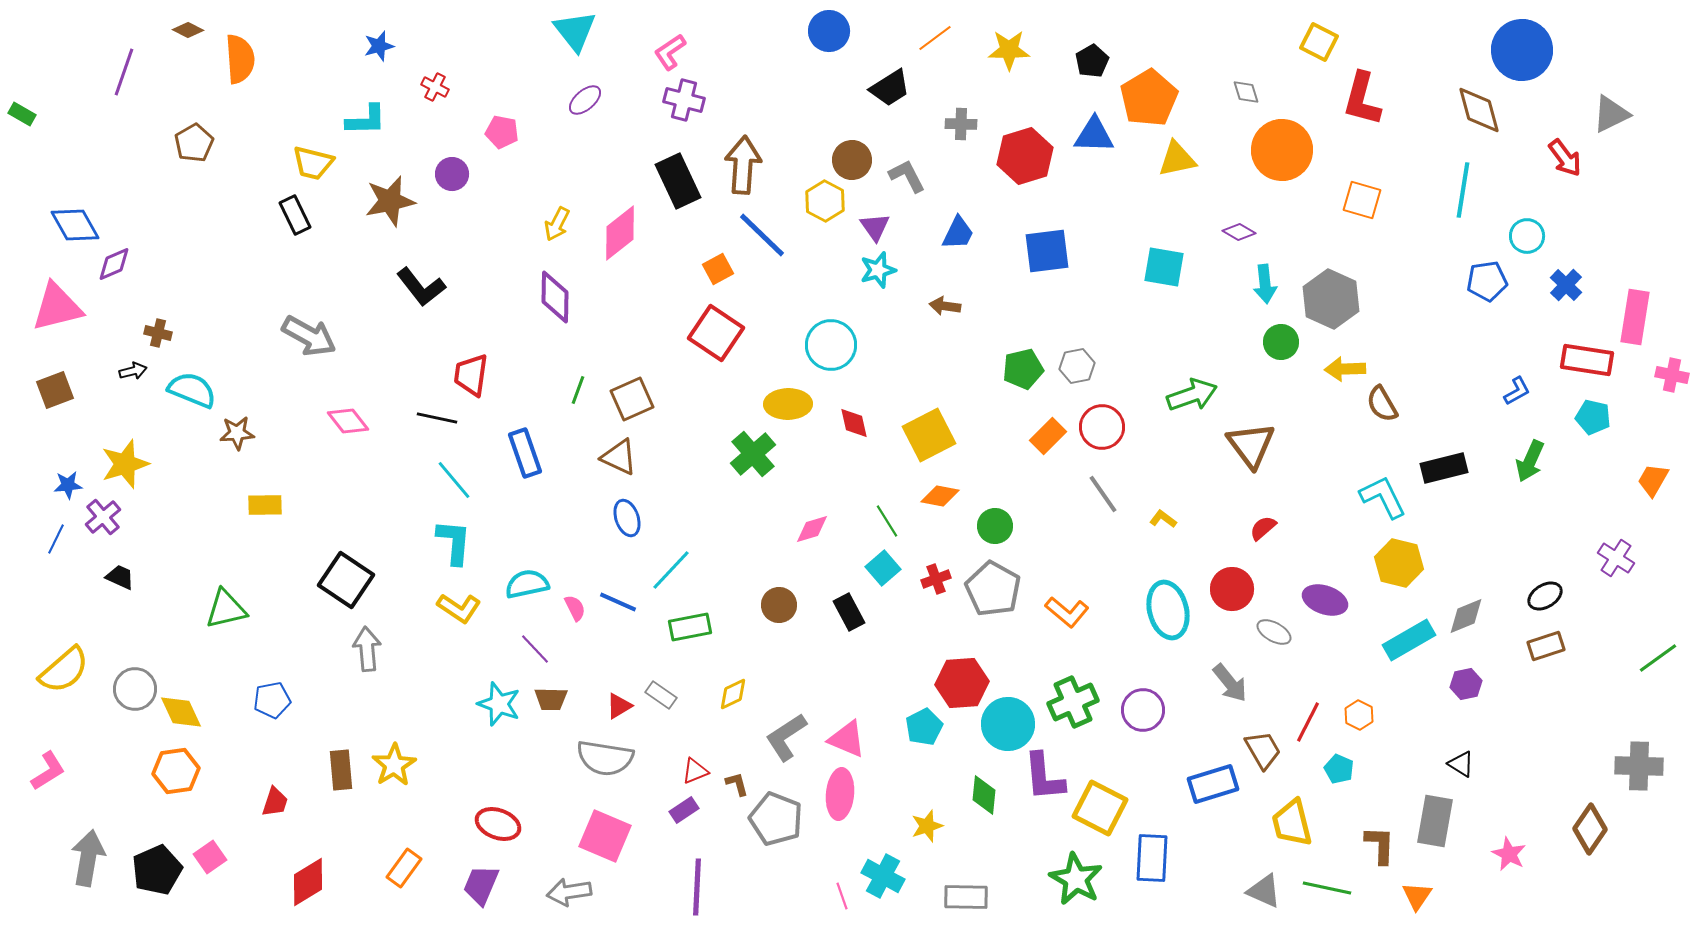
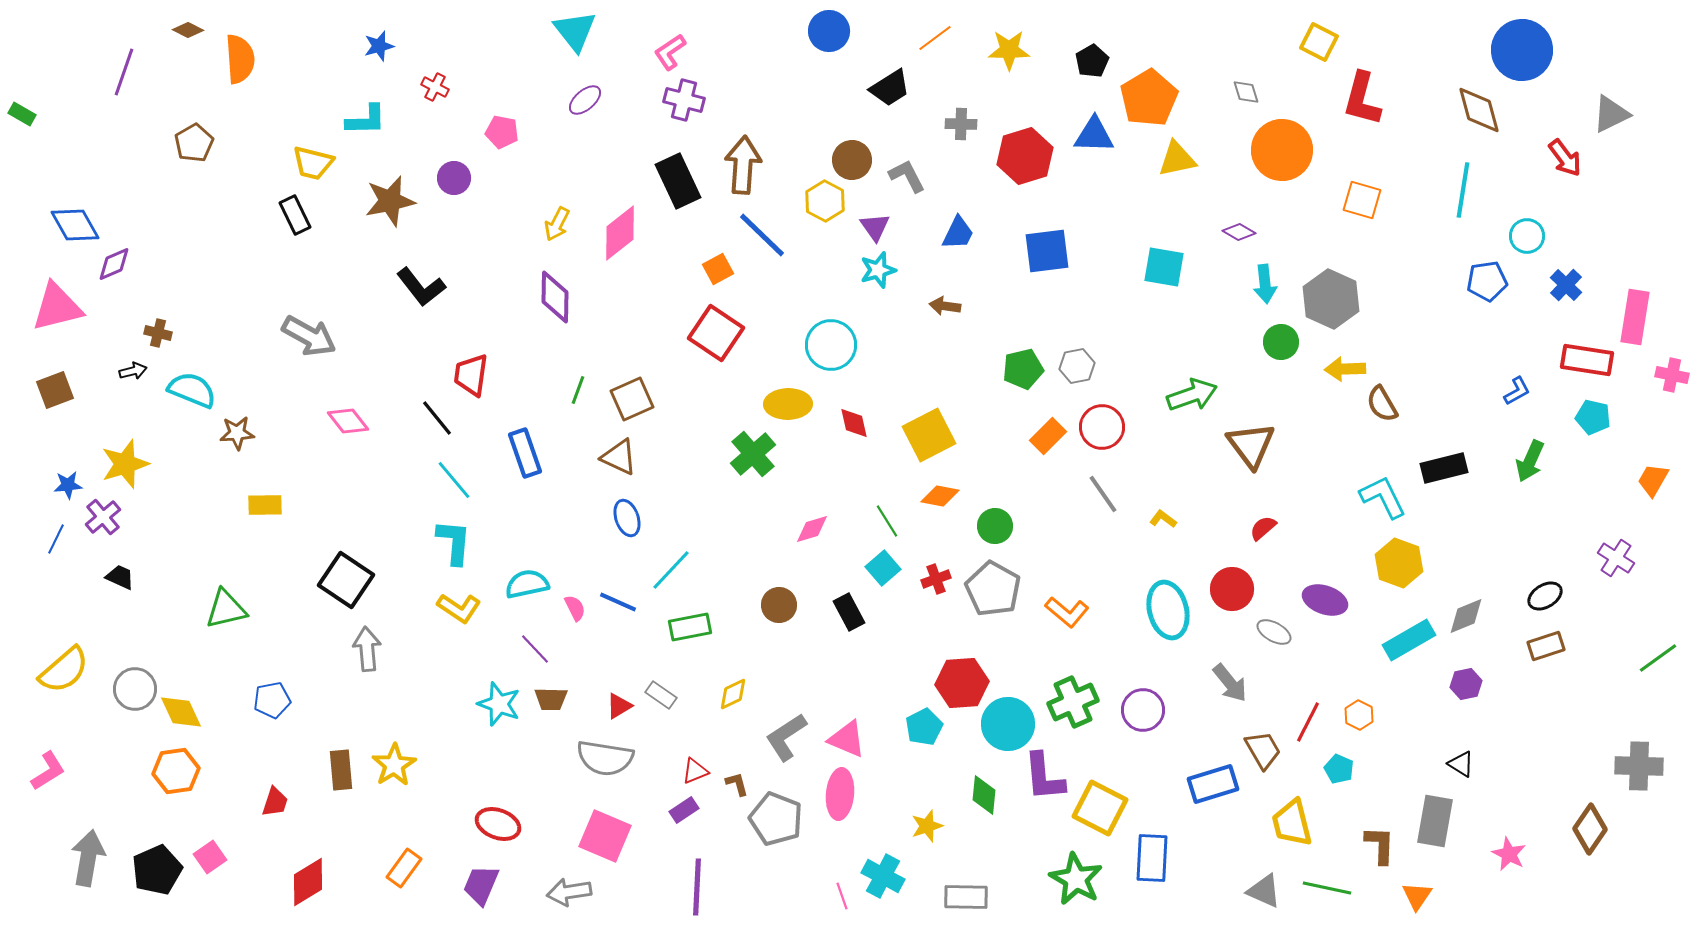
purple circle at (452, 174): moved 2 px right, 4 px down
black line at (437, 418): rotated 39 degrees clockwise
yellow hexagon at (1399, 563): rotated 6 degrees clockwise
